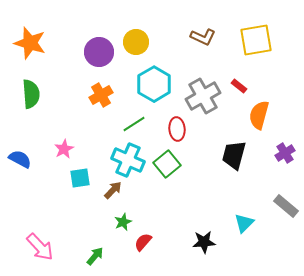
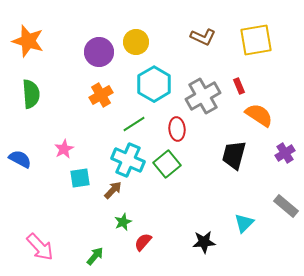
orange star: moved 2 px left, 2 px up
red rectangle: rotated 28 degrees clockwise
orange semicircle: rotated 108 degrees clockwise
